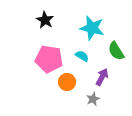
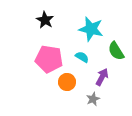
cyan star: moved 1 px left, 1 px down
cyan semicircle: moved 1 px down
